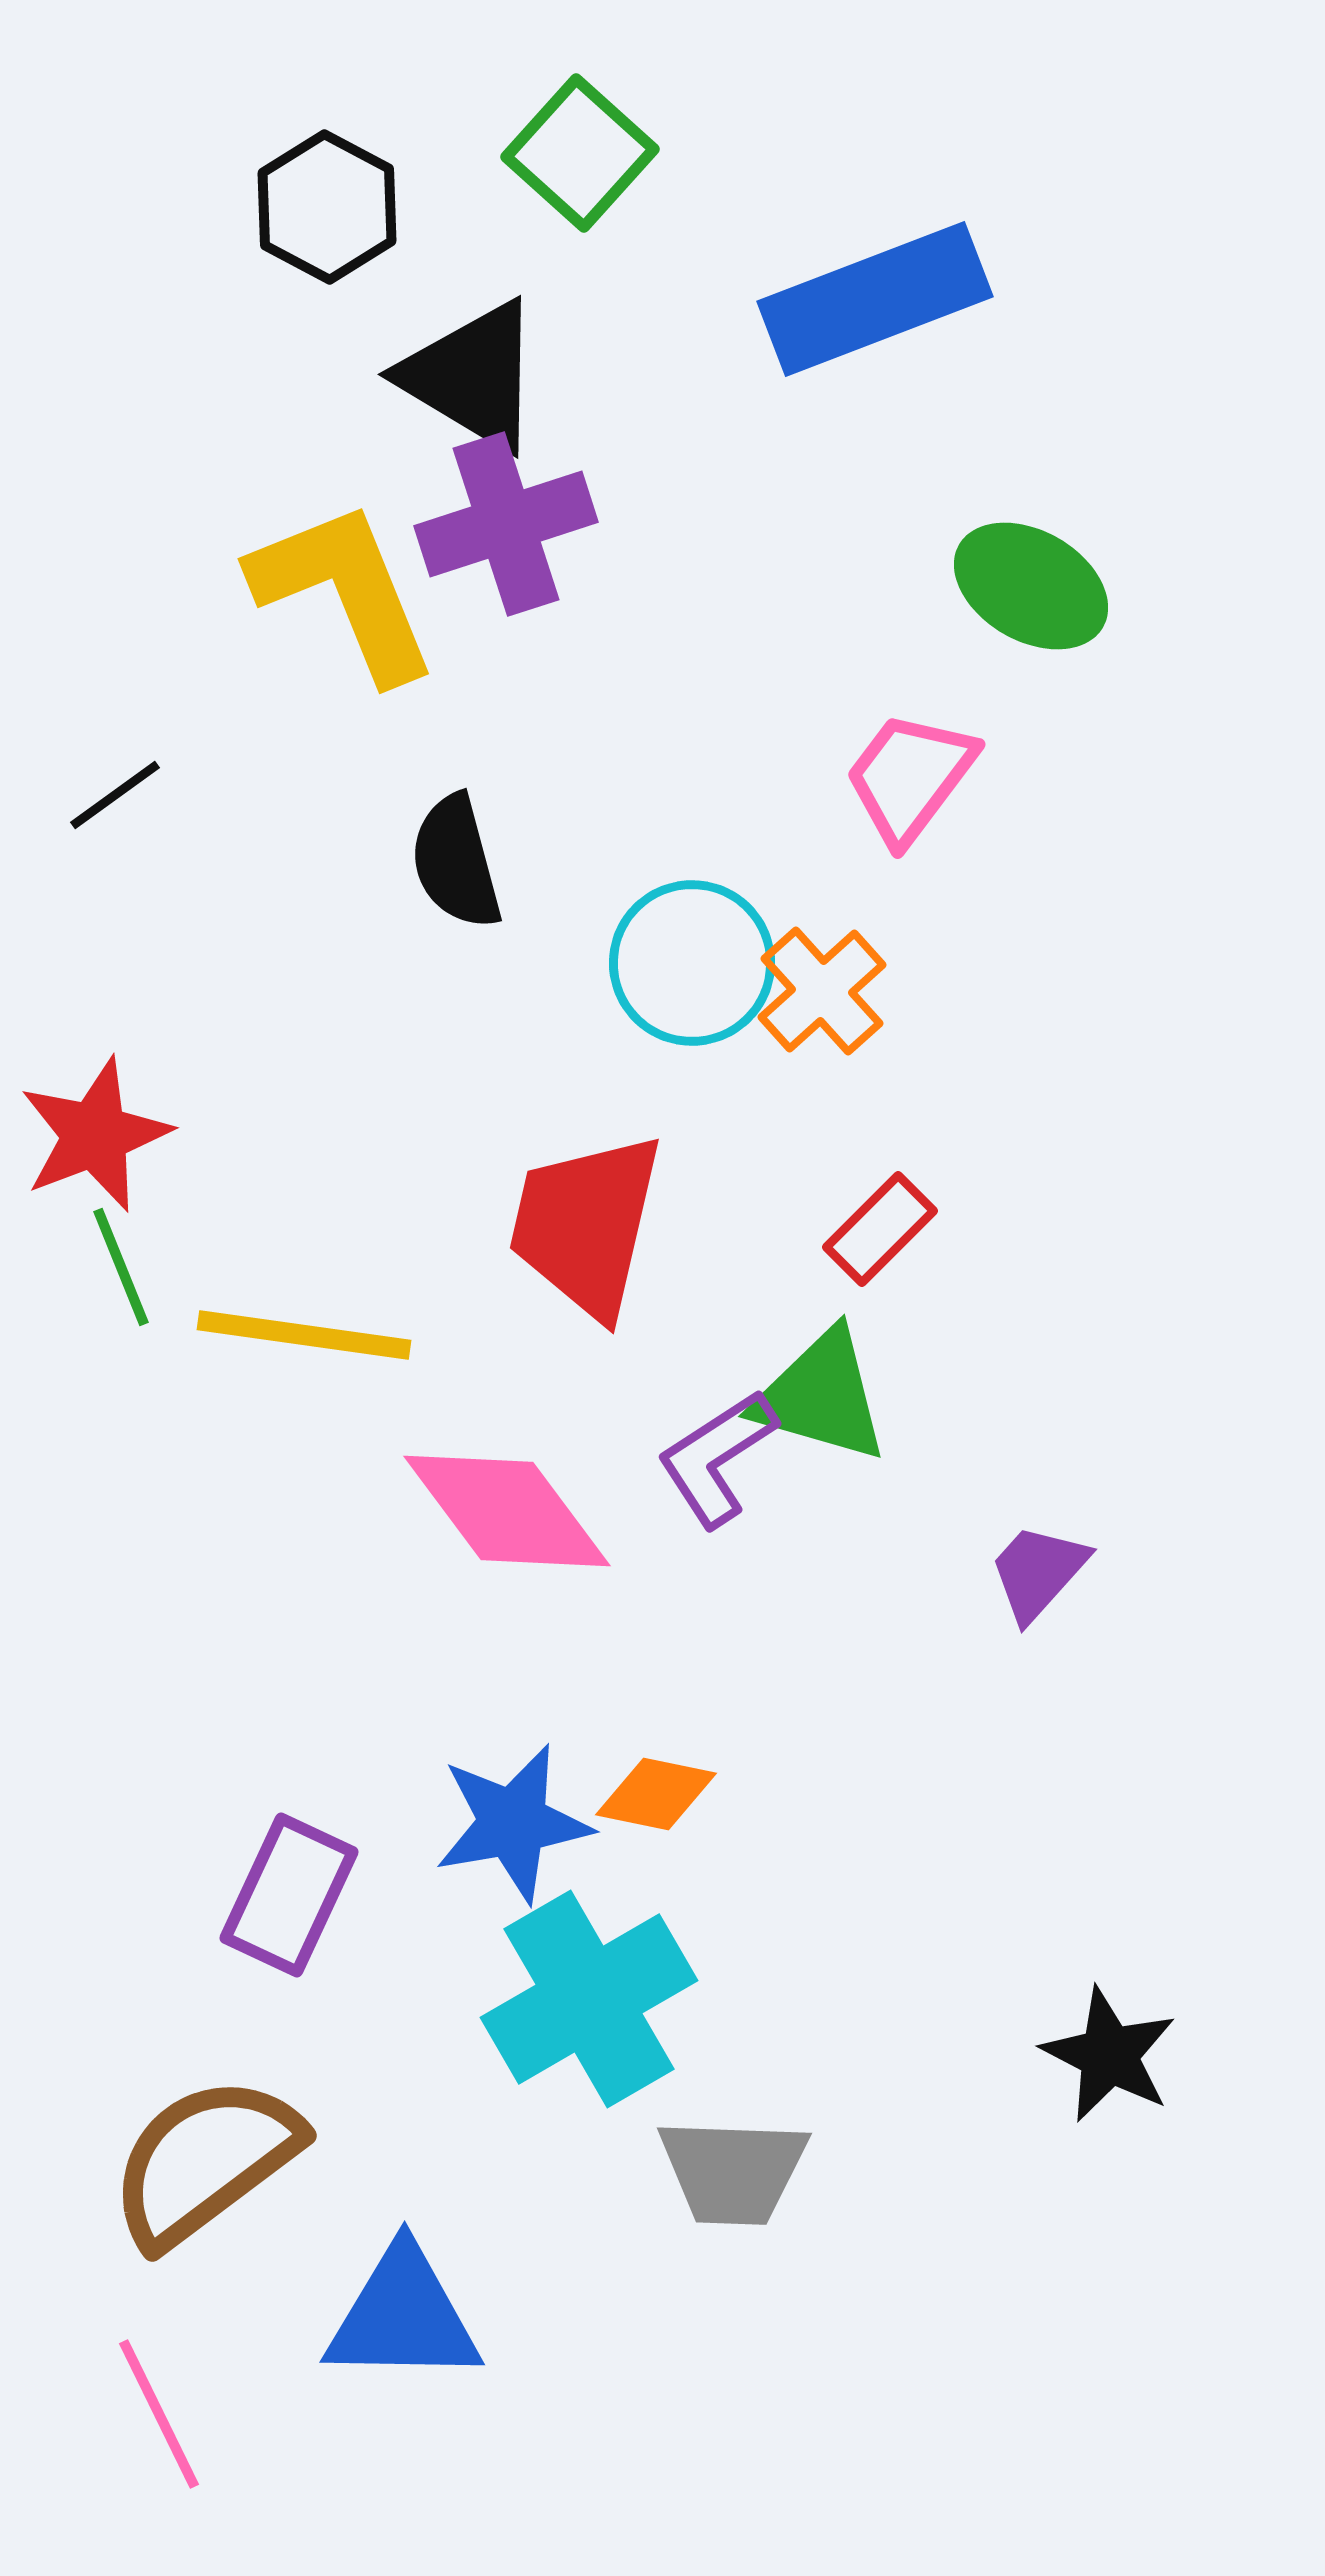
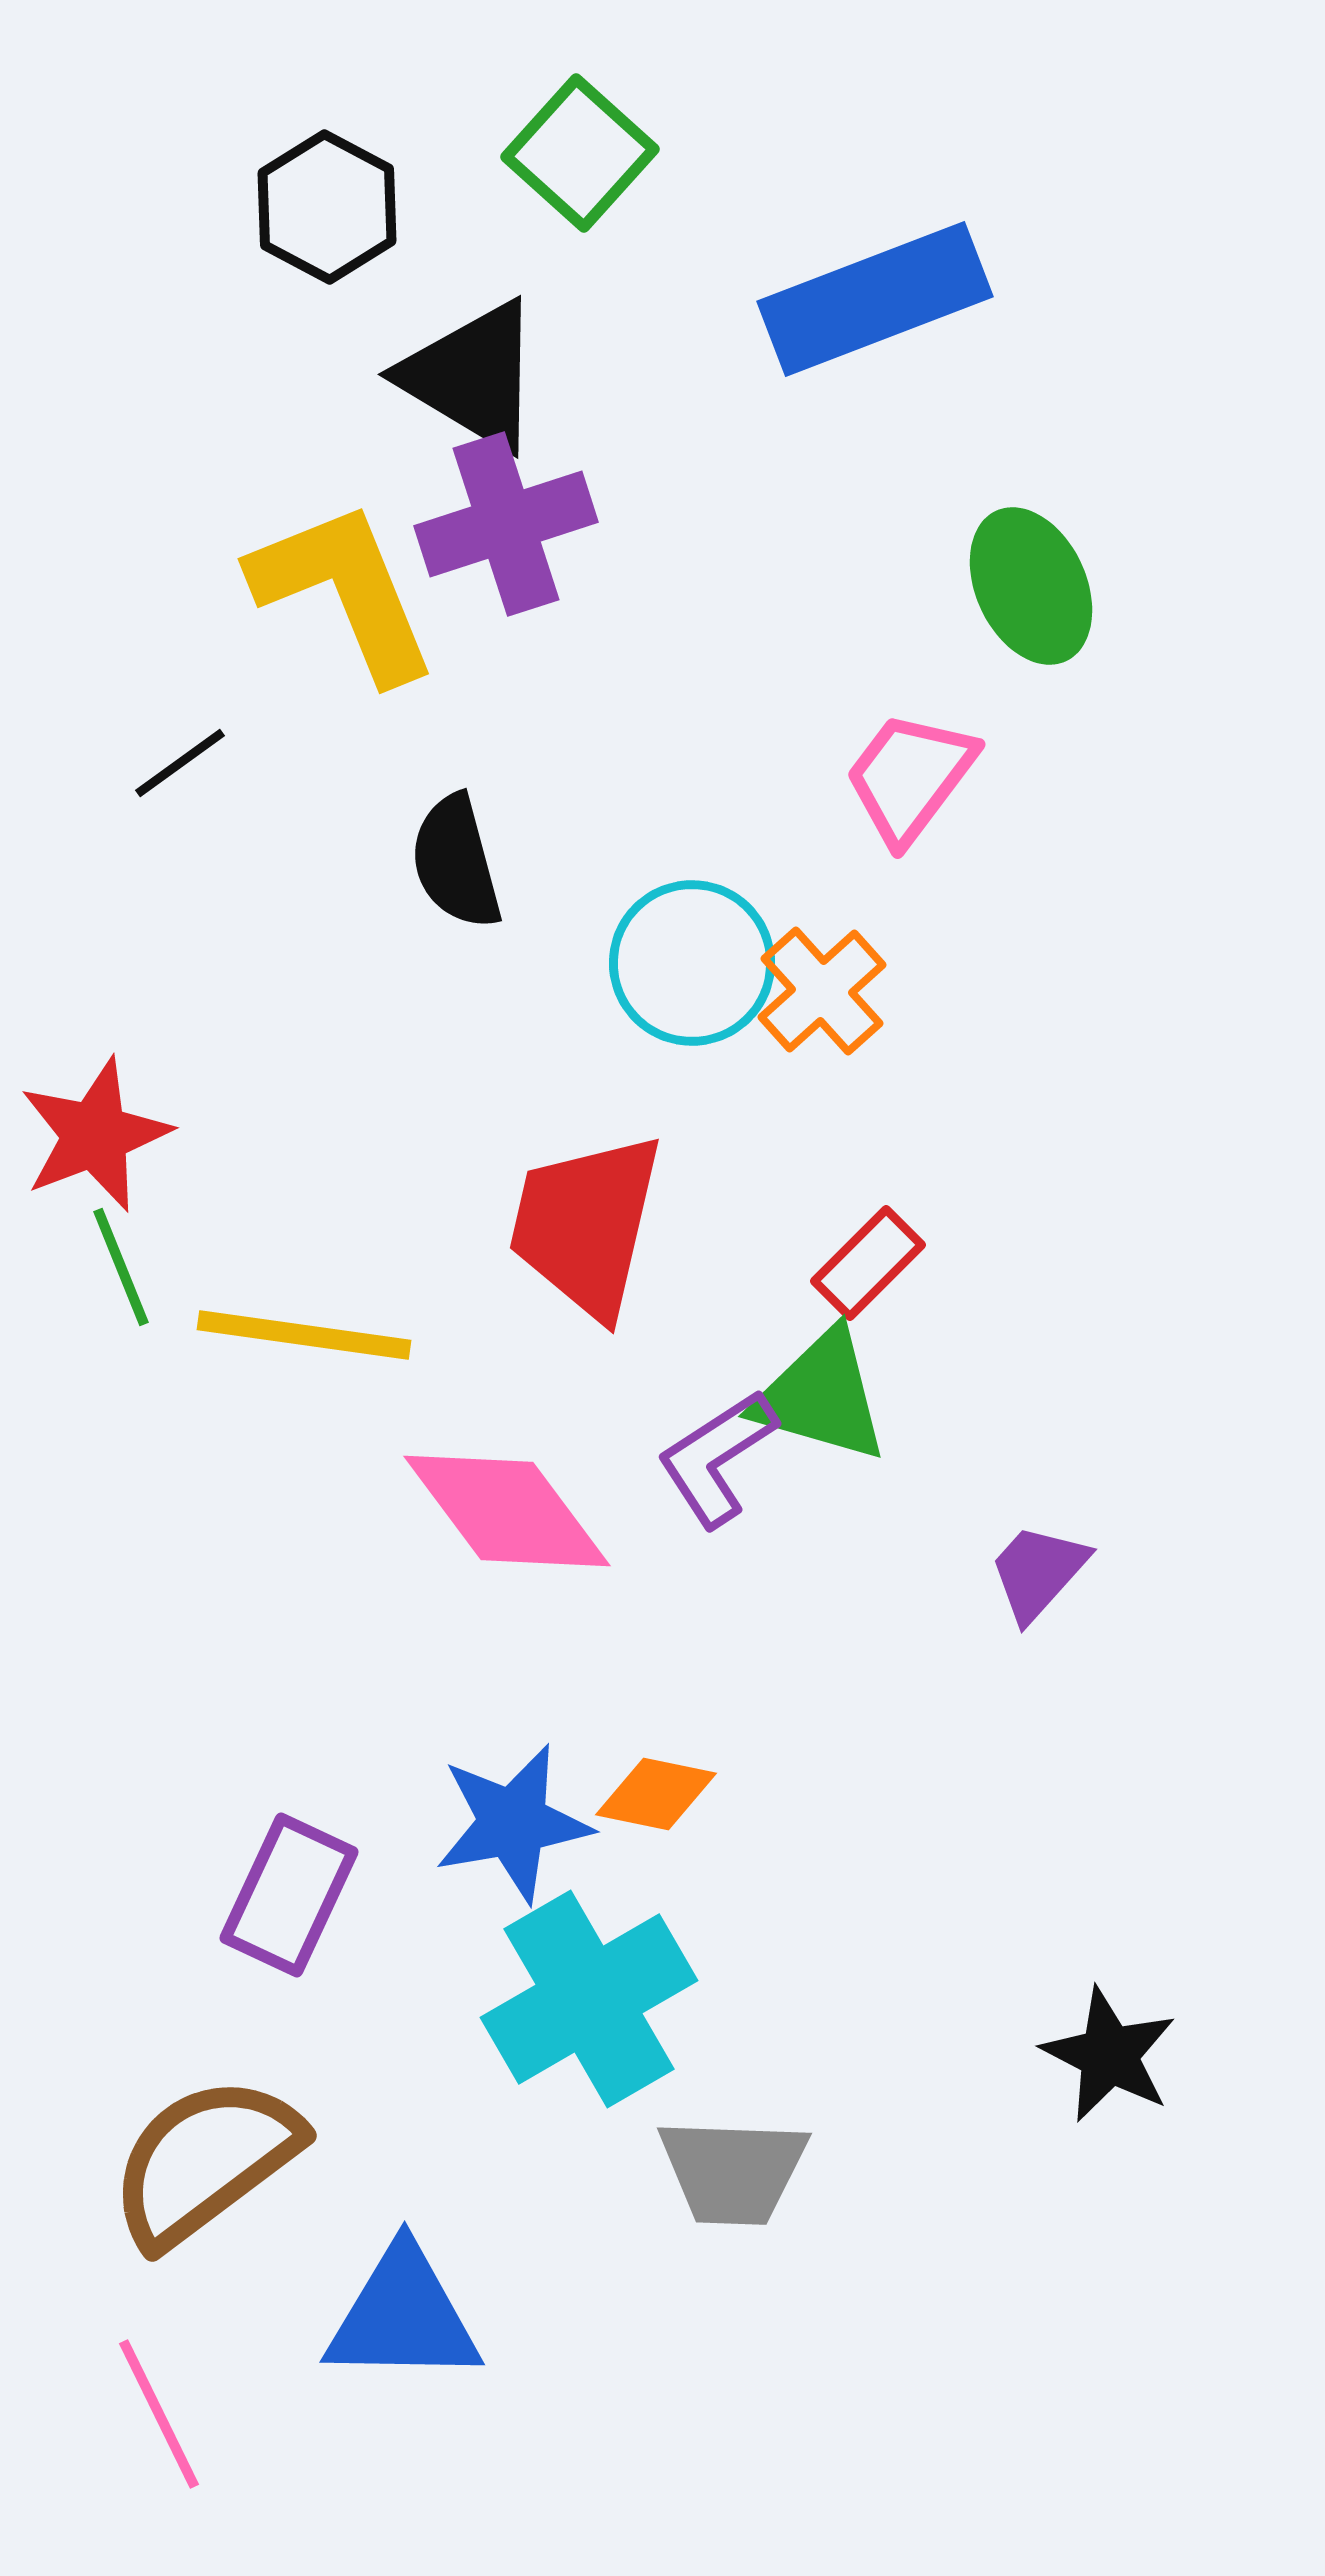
green ellipse: rotated 35 degrees clockwise
black line: moved 65 px right, 32 px up
red rectangle: moved 12 px left, 34 px down
